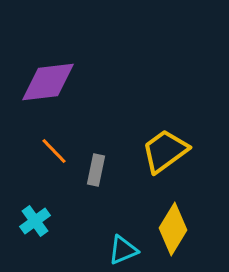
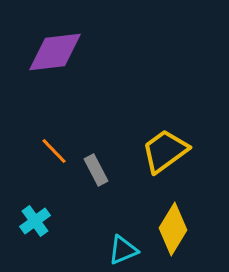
purple diamond: moved 7 px right, 30 px up
gray rectangle: rotated 40 degrees counterclockwise
